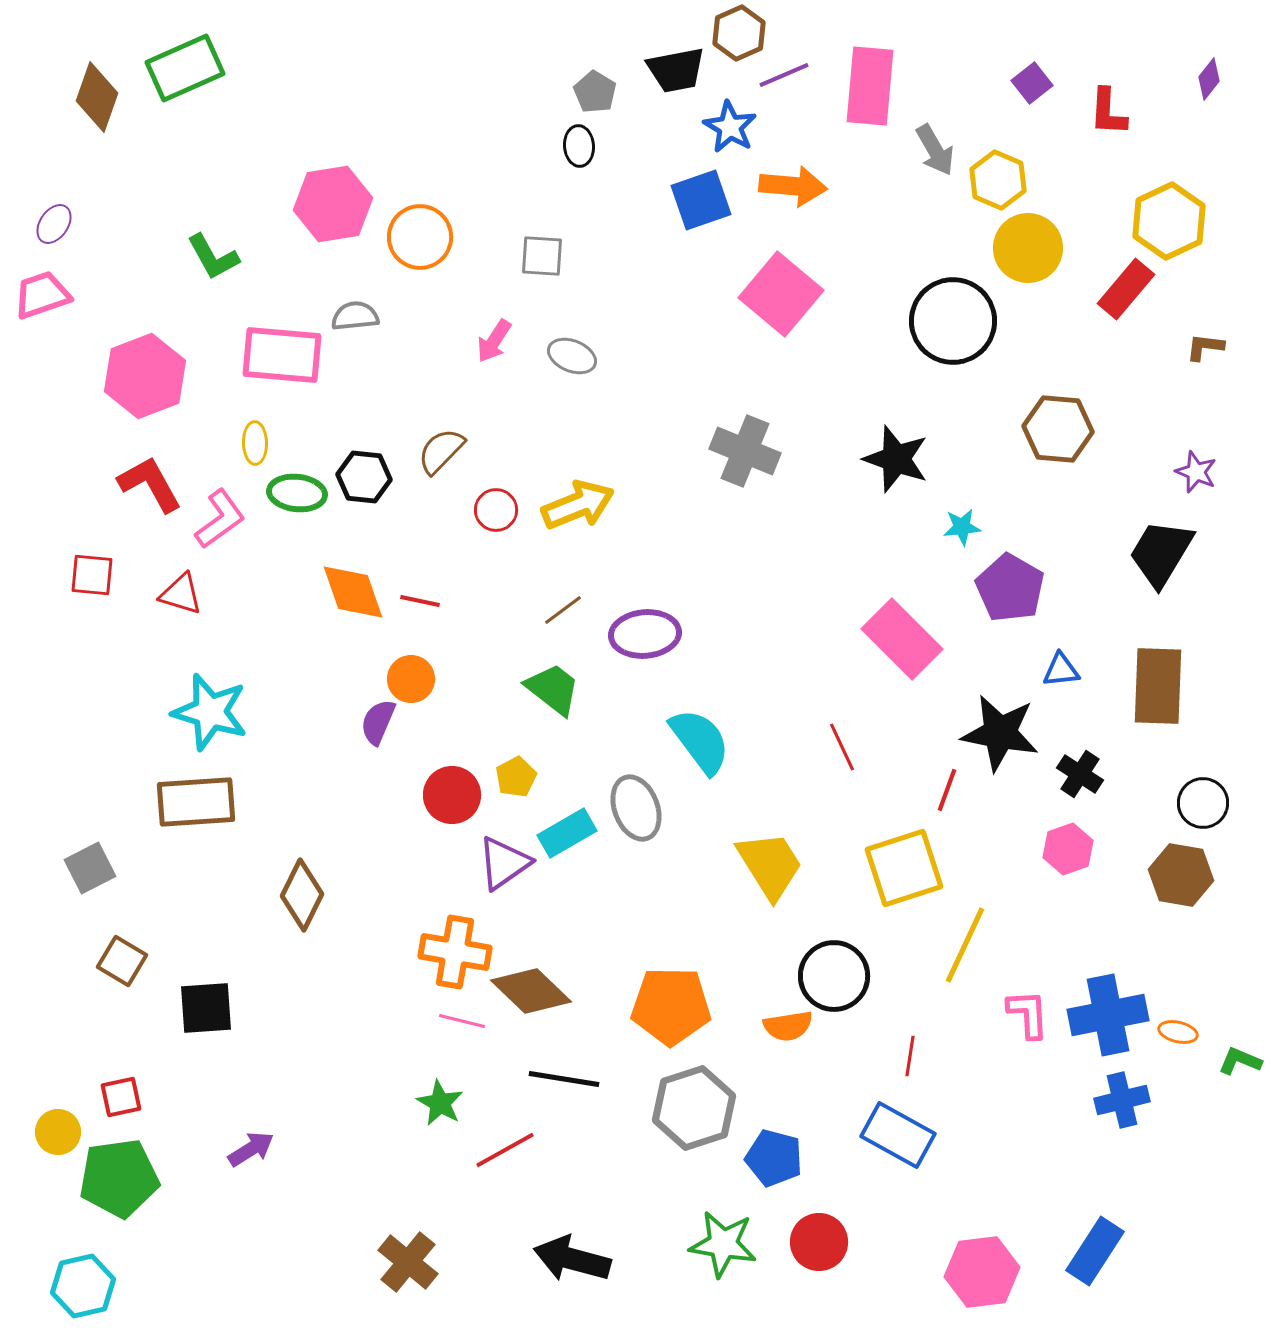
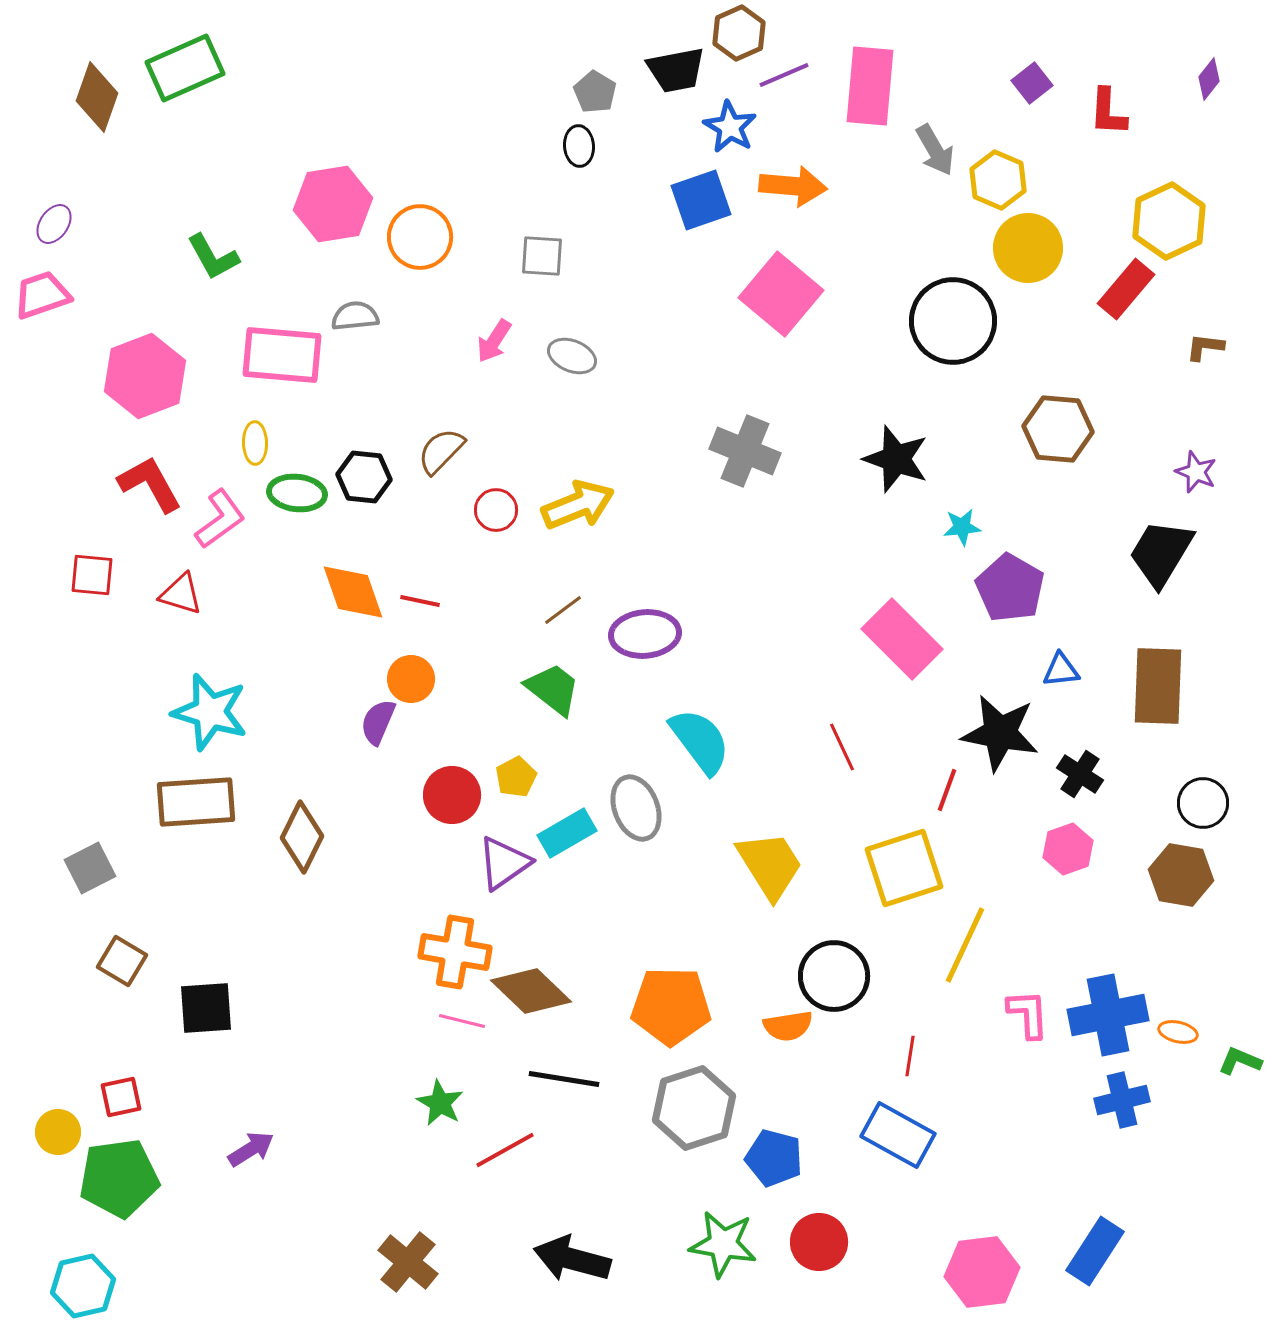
brown diamond at (302, 895): moved 58 px up
